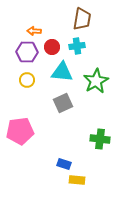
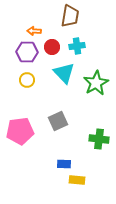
brown trapezoid: moved 12 px left, 3 px up
cyan triangle: moved 2 px right, 1 px down; rotated 40 degrees clockwise
green star: moved 2 px down
gray square: moved 5 px left, 18 px down
green cross: moved 1 px left
blue rectangle: rotated 16 degrees counterclockwise
